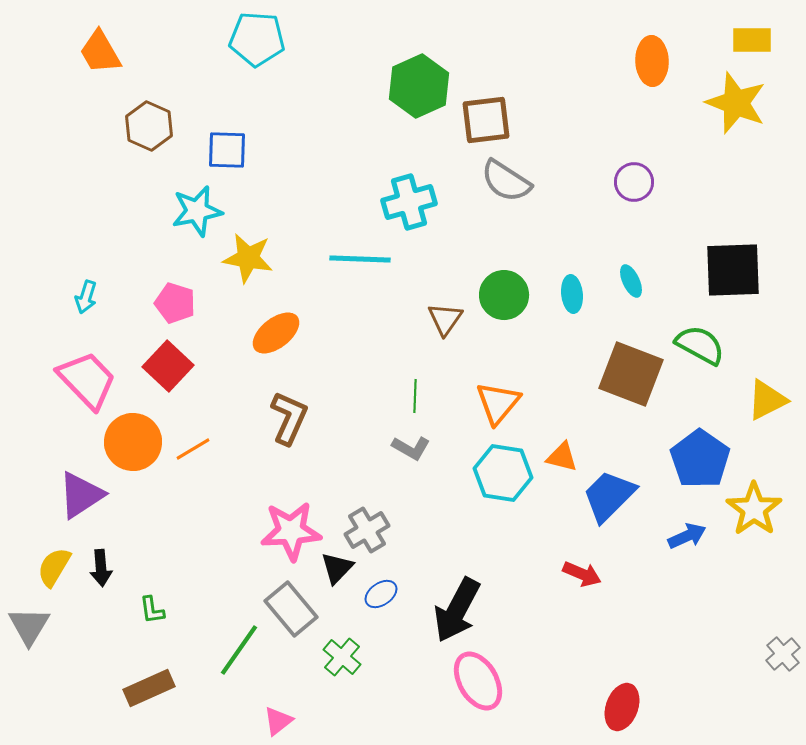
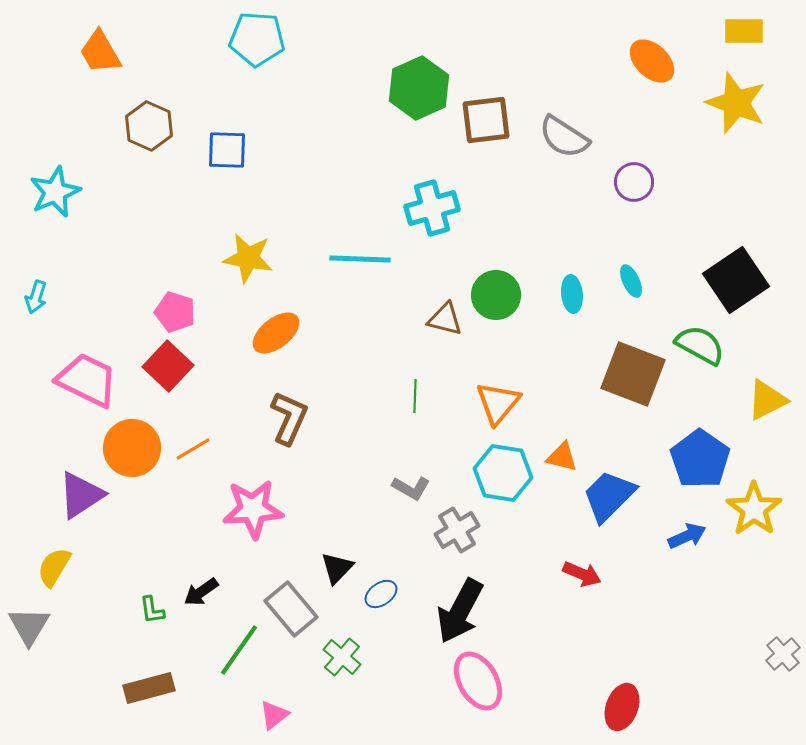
yellow rectangle at (752, 40): moved 8 px left, 9 px up
orange ellipse at (652, 61): rotated 45 degrees counterclockwise
green hexagon at (419, 86): moved 2 px down
gray semicircle at (506, 181): moved 58 px right, 44 px up
cyan cross at (409, 202): moved 23 px right, 6 px down
cyan star at (197, 211): moved 142 px left, 19 px up; rotated 12 degrees counterclockwise
black square at (733, 270): moved 3 px right, 10 px down; rotated 32 degrees counterclockwise
green circle at (504, 295): moved 8 px left
cyan arrow at (86, 297): moved 50 px left
pink pentagon at (175, 303): moved 9 px down
brown triangle at (445, 319): rotated 51 degrees counterclockwise
brown square at (631, 374): moved 2 px right
pink trapezoid at (87, 380): rotated 20 degrees counterclockwise
orange circle at (133, 442): moved 1 px left, 6 px down
gray L-shape at (411, 448): moved 40 px down
gray cross at (367, 530): moved 90 px right
pink star at (291, 531): moved 38 px left, 22 px up
black arrow at (101, 568): moved 100 px right, 24 px down; rotated 60 degrees clockwise
black arrow at (457, 610): moved 3 px right, 1 px down
brown rectangle at (149, 688): rotated 9 degrees clockwise
pink triangle at (278, 721): moved 4 px left, 6 px up
